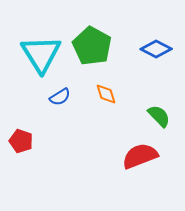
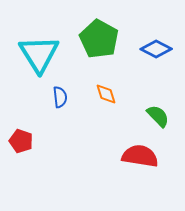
green pentagon: moved 7 px right, 7 px up
cyan triangle: moved 2 px left
blue semicircle: rotated 65 degrees counterclockwise
green semicircle: moved 1 px left
red semicircle: rotated 30 degrees clockwise
